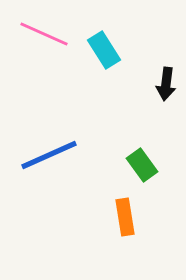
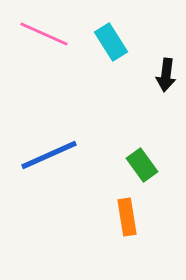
cyan rectangle: moved 7 px right, 8 px up
black arrow: moved 9 px up
orange rectangle: moved 2 px right
